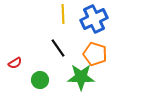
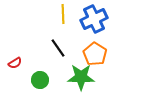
orange pentagon: rotated 15 degrees clockwise
